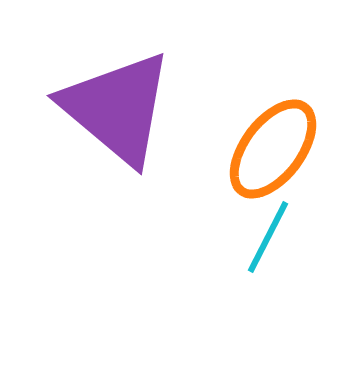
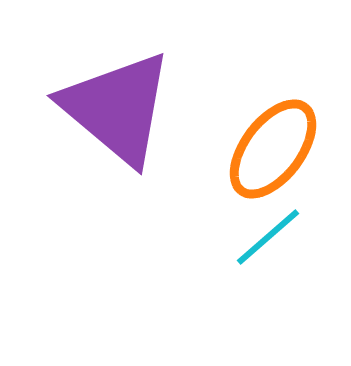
cyan line: rotated 22 degrees clockwise
